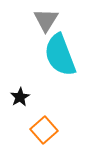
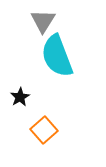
gray triangle: moved 3 px left, 1 px down
cyan semicircle: moved 3 px left, 1 px down
